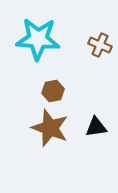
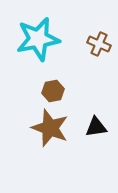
cyan star: rotated 15 degrees counterclockwise
brown cross: moved 1 px left, 1 px up
